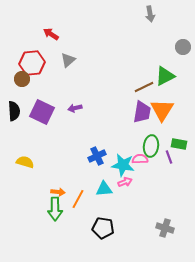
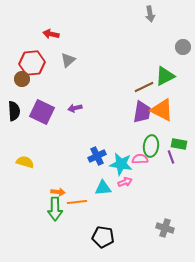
red arrow: rotated 21 degrees counterclockwise
orange triangle: rotated 35 degrees counterclockwise
purple line: moved 2 px right
cyan star: moved 2 px left, 1 px up
cyan triangle: moved 1 px left, 1 px up
orange line: moved 1 px left, 3 px down; rotated 54 degrees clockwise
black pentagon: moved 9 px down
